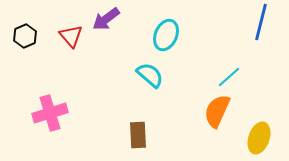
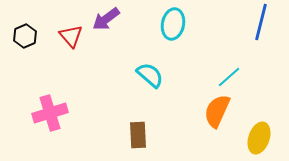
cyan ellipse: moved 7 px right, 11 px up; rotated 12 degrees counterclockwise
